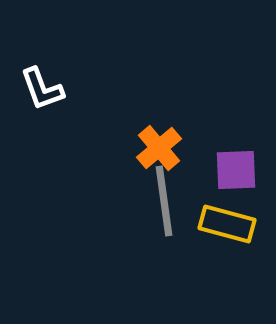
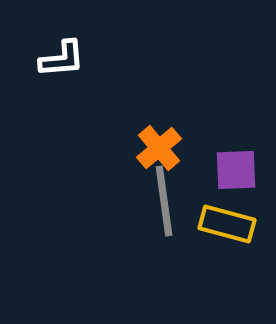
white L-shape: moved 20 px right, 30 px up; rotated 75 degrees counterclockwise
